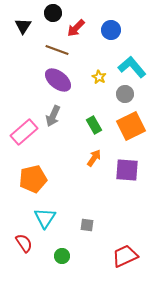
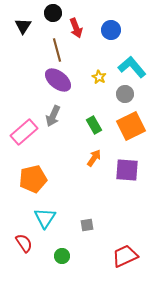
red arrow: rotated 66 degrees counterclockwise
brown line: rotated 55 degrees clockwise
gray square: rotated 16 degrees counterclockwise
